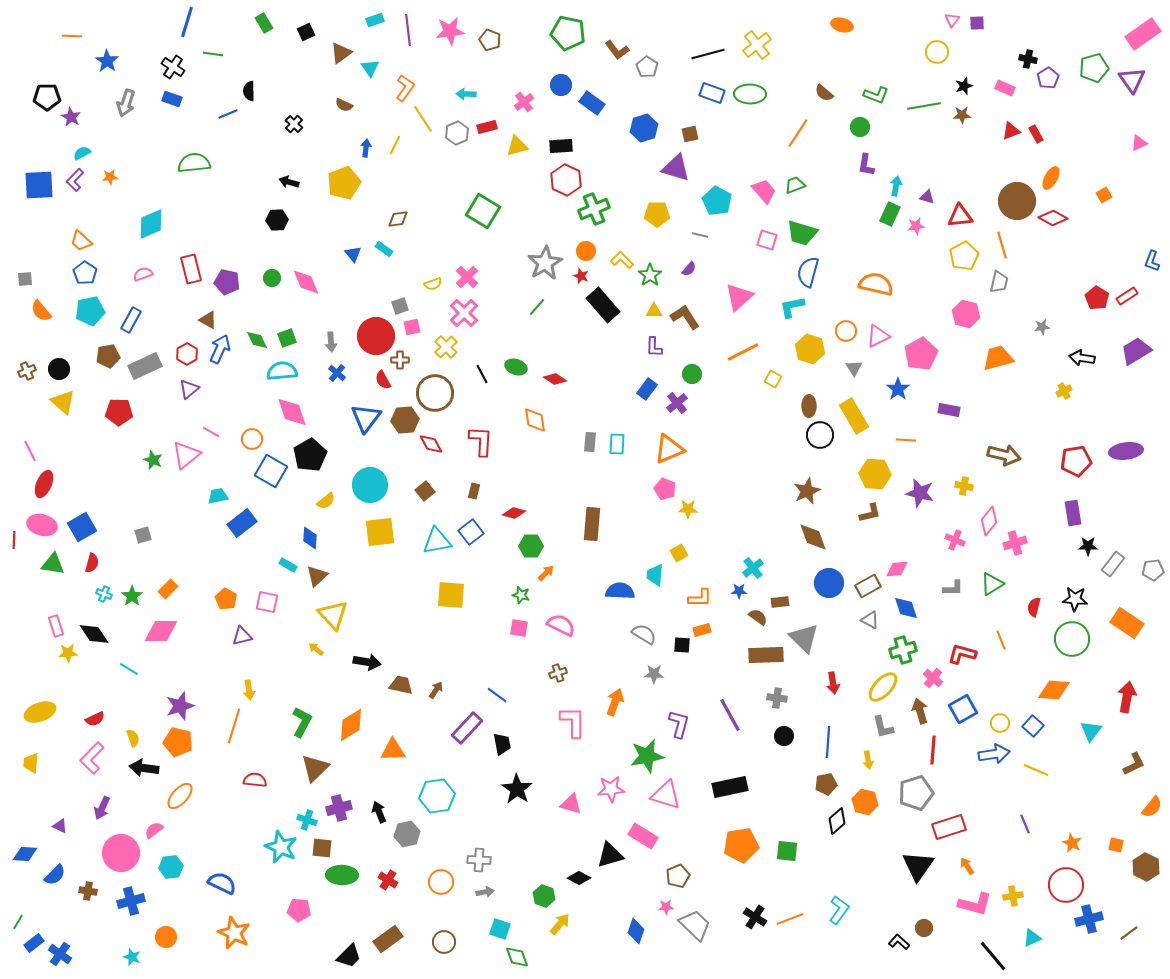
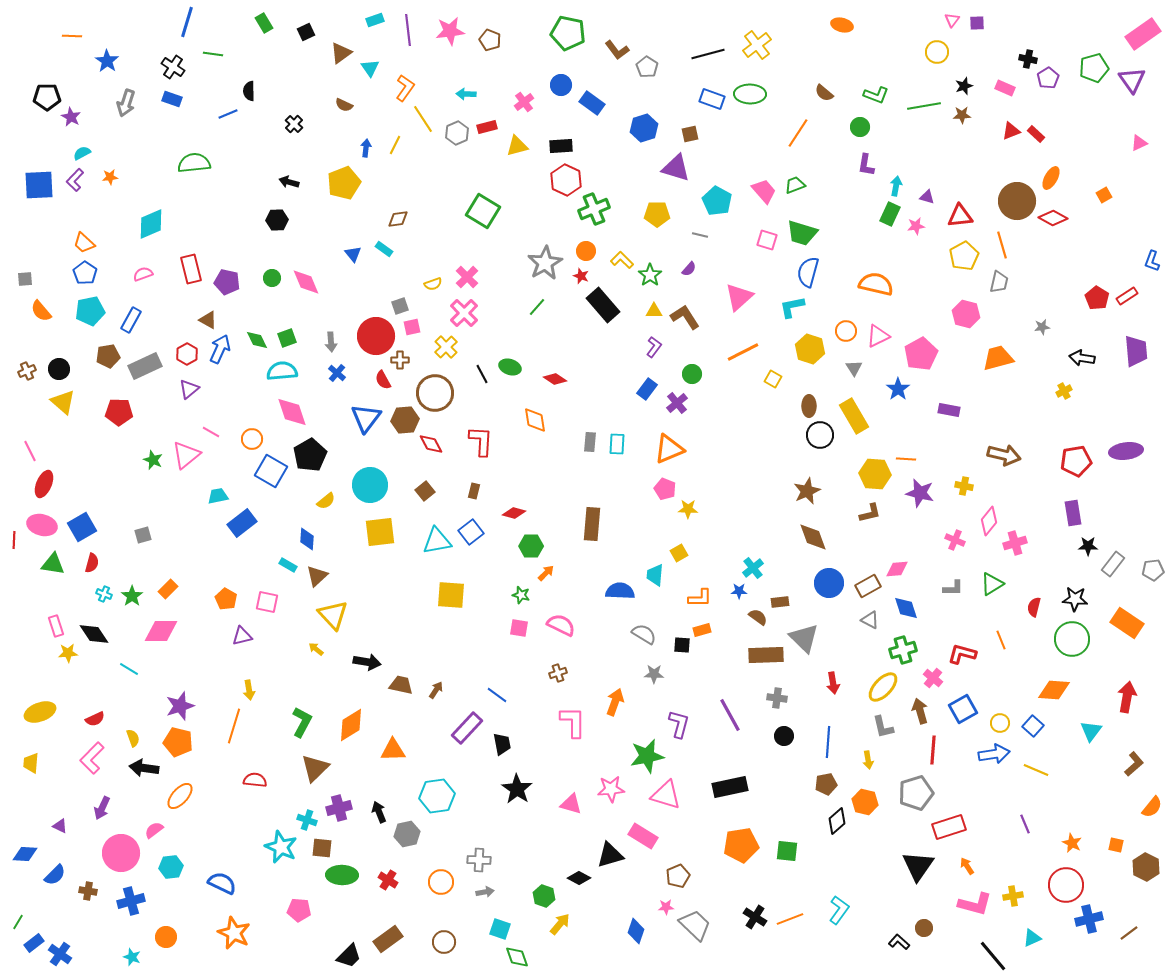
blue rectangle at (712, 93): moved 6 px down
red rectangle at (1036, 134): rotated 18 degrees counterclockwise
orange trapezoid at (81, 241): moved 3 px right, 2 px down
purple L-shape at (654, 347): rotated 145 degrees counterclockwise
purple trapezoid at (1136, 351): rotated 116 degrees clockwise
green ellipse at (516, 367): moved 6 px left
orange line at (906, 440): moved 19 px down
blue diamond at (310, 538): moved 3 px left, 1 px down
brown L-shape at (1134, 764): rotated 15 degrees counterclockwise
